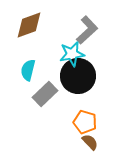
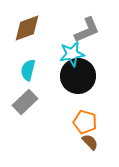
brown diamond: moved 2 px left, 3 px down
gray L-shape: rotated 20 degrees clockwise
gray rectangle: moved 20 px left, 8 px down
